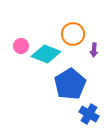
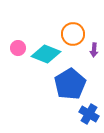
pink circle: moved 3 px left, 2 px down
